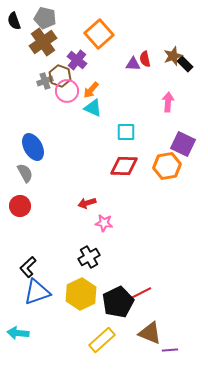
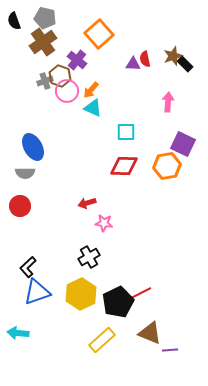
gray semicircle: rotated 120 degrees clockwise
